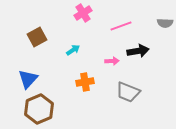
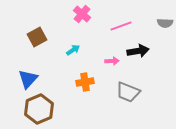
pink cross: moved 1 px left, 1 px down; rotated 18 degrees counterclockwise
